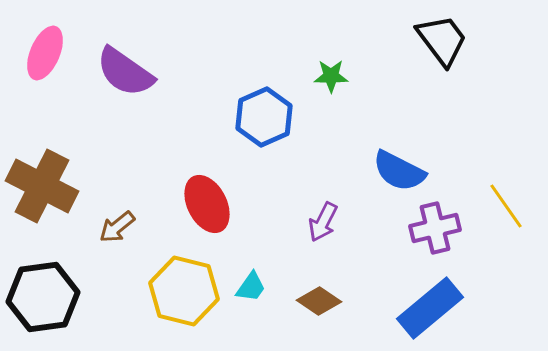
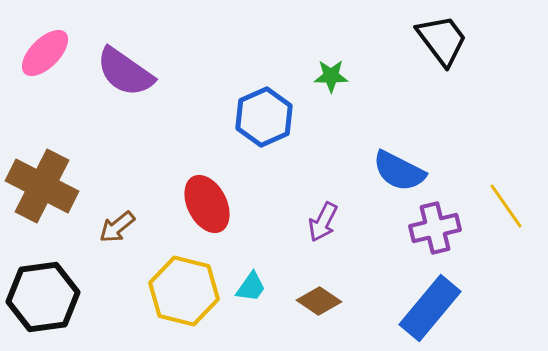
pink ellipse: rotated 22 degrees clockwise
blue rectangle: rotated 10 degrees counterclockwise
